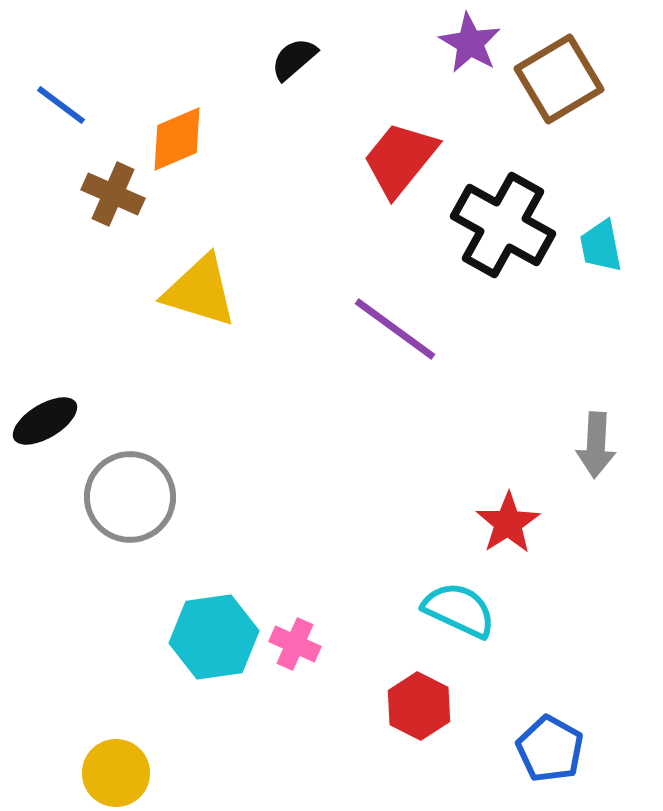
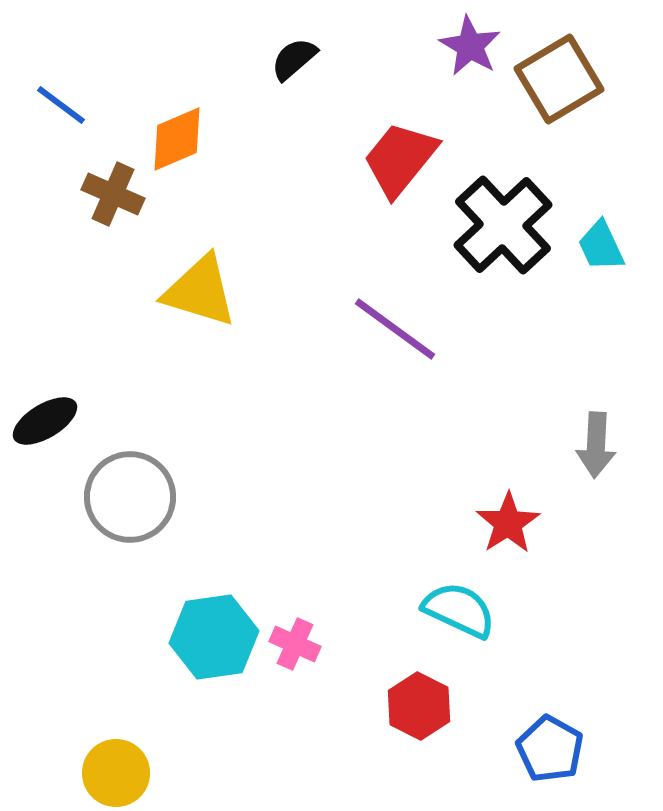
purple star: moved 3 px down
black cross: rotated 18 degrees clockwise
cyan trapezoid: rotated 14 degrees counterclockwise
